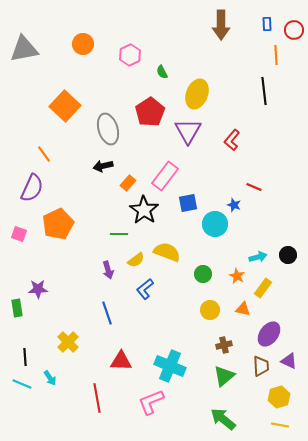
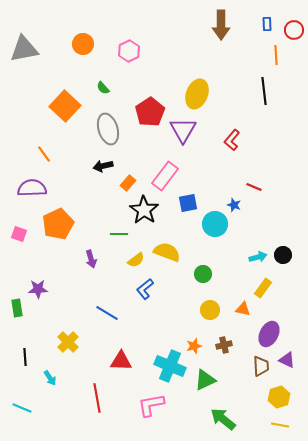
pink hexagon at (130, 55): moved 1 px left, 4 px up
green semicircle at (162, 72): moved 59 px left, 16 px down; rotated 16 degrees counterclockwise
purple triangle at (188, 131): moved 5 px left, 1 px up
purple semicircle at (32, 188): rotated 116 degrees counterclockwise
black circle at (288, 255): moved 5 px left
purple arrow at (108, 270): moved 17 px left, 11 px up
orange star at (237, 276): moved 43 px left, 70 px down; rotated 28 degrees clockwise
blue line at (107, 313): rotated 40 degrees counterclockwise
purple ellipse at (269, 334): rotated 10 degrees counterclockwise
purple triangle at (289, 361): moved 2 px left, 1 px up
green triangle at (224, 376): moved 19 px left, 4 px down; rotated 15 degrees clockwise
cyan line at (22, 384): moved 24 px down
pink L-shape at (151, 402): moved 3 px down; rotated 12 degrees clockwise
